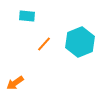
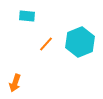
orange line: moved 2 px right
orange arrow: rotated 36 degrees counterclockwise
